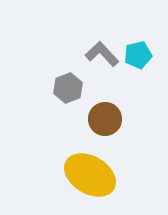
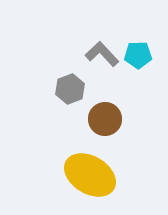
cyan pentagon: rotated 12 degrees clockwise
gray hexagon: moved 2 px right, 1 px down
